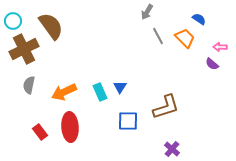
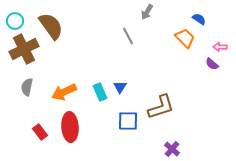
cyan circle: moved 2 px right
gray line: moved 30 px left
gray semicircle: moved 2 px left, 2 px down
brown L-shape: moved 5 px left
